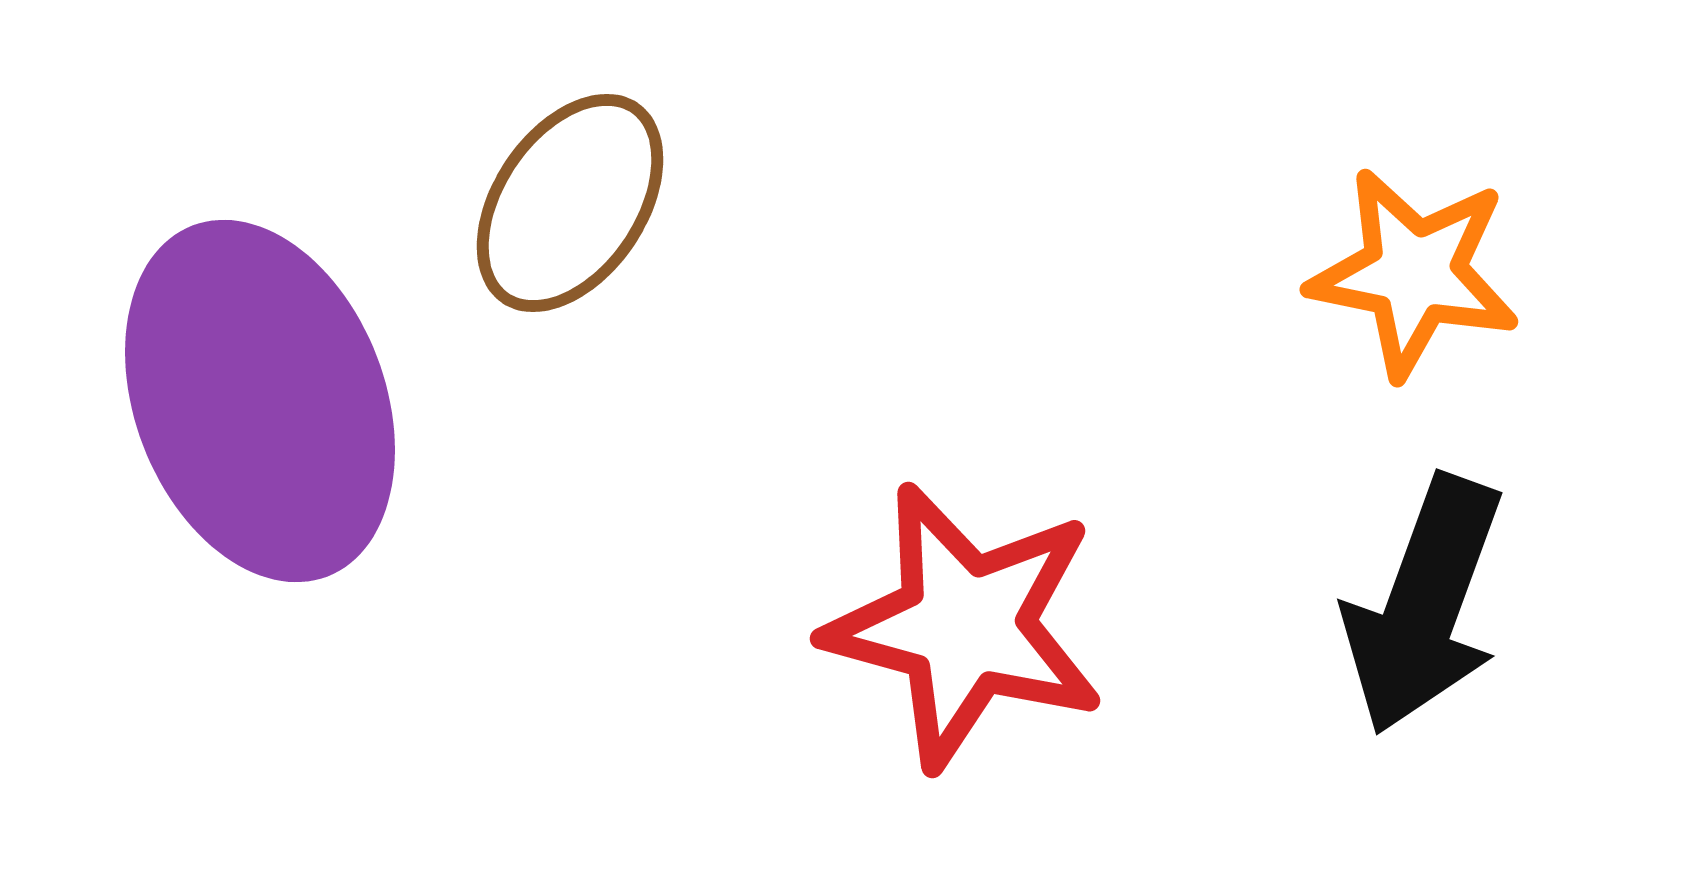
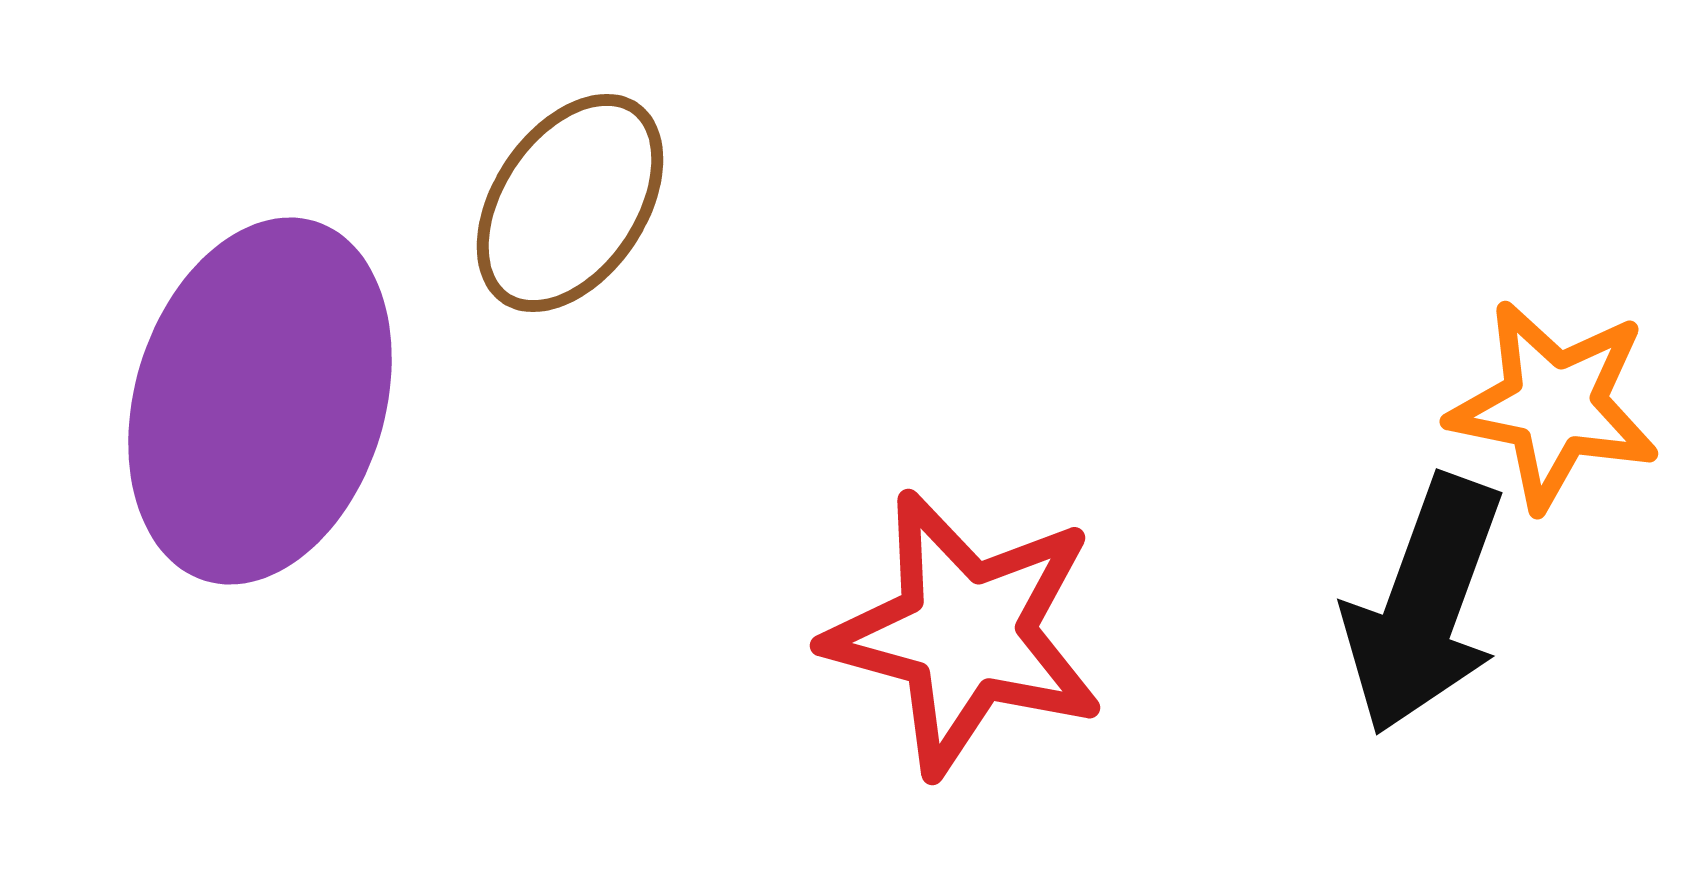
orange star: moved 140 px right, 132 px down
purple ellipse: rotated 38 degrees clockwise
red star: moved 7 px down
